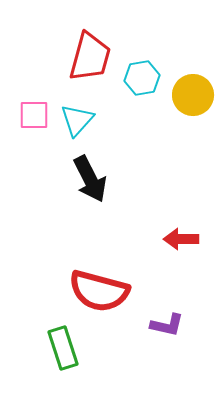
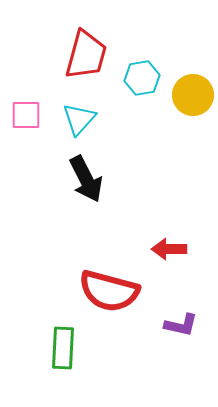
red trapezoid: moved 4 px left, 2 px up
pink square: moved 8 px left
cyan triangle: moved 2 px right, 1 px up
black arrow: moved 4 px left
red arrow: moved 12 px left, 10 px down
red semicircle: moved 10 px right
purple L-shape: moved 14 px right
green rectangle: rotated 21 degrees clockwise
